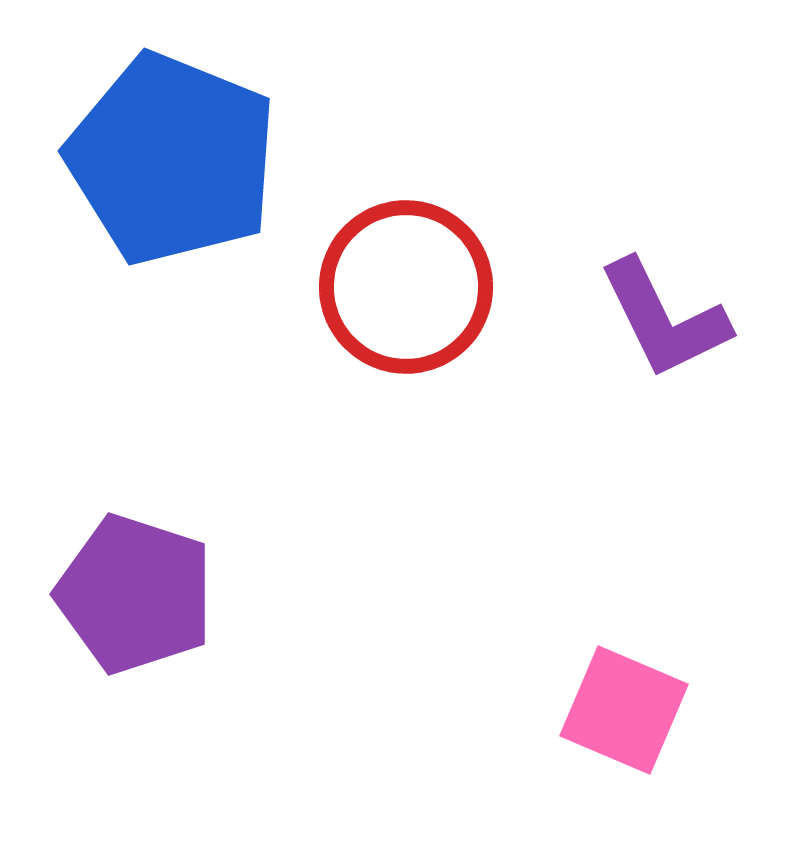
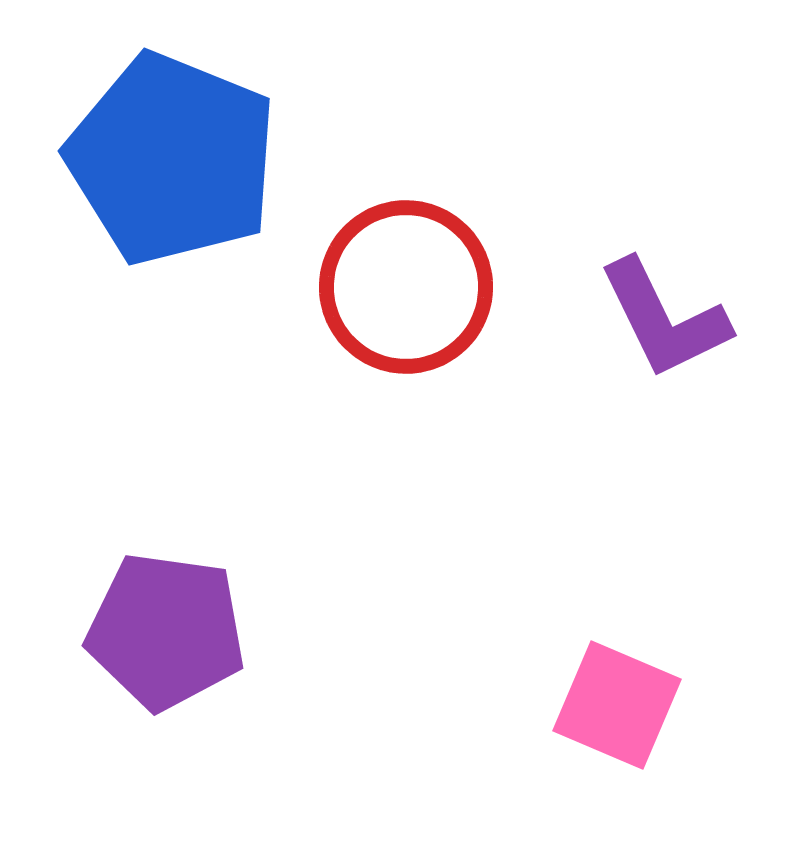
purple pentagon: moved 31 px right, 37 px down; rotated 10 degrees counterclockwise
pink square: moved 7 px left, 5 px up
